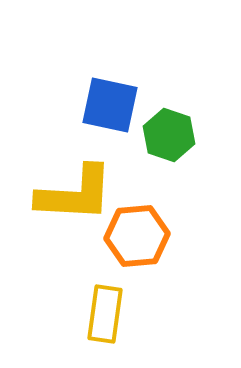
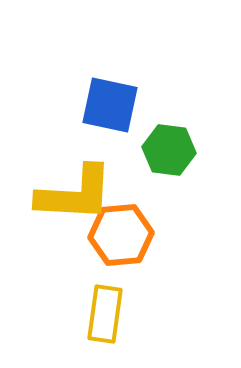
green hexagon: moved 15 px down; rotated 12 degrees counterclockwise
orange hexagon: moved 16 px left, 1 px up
